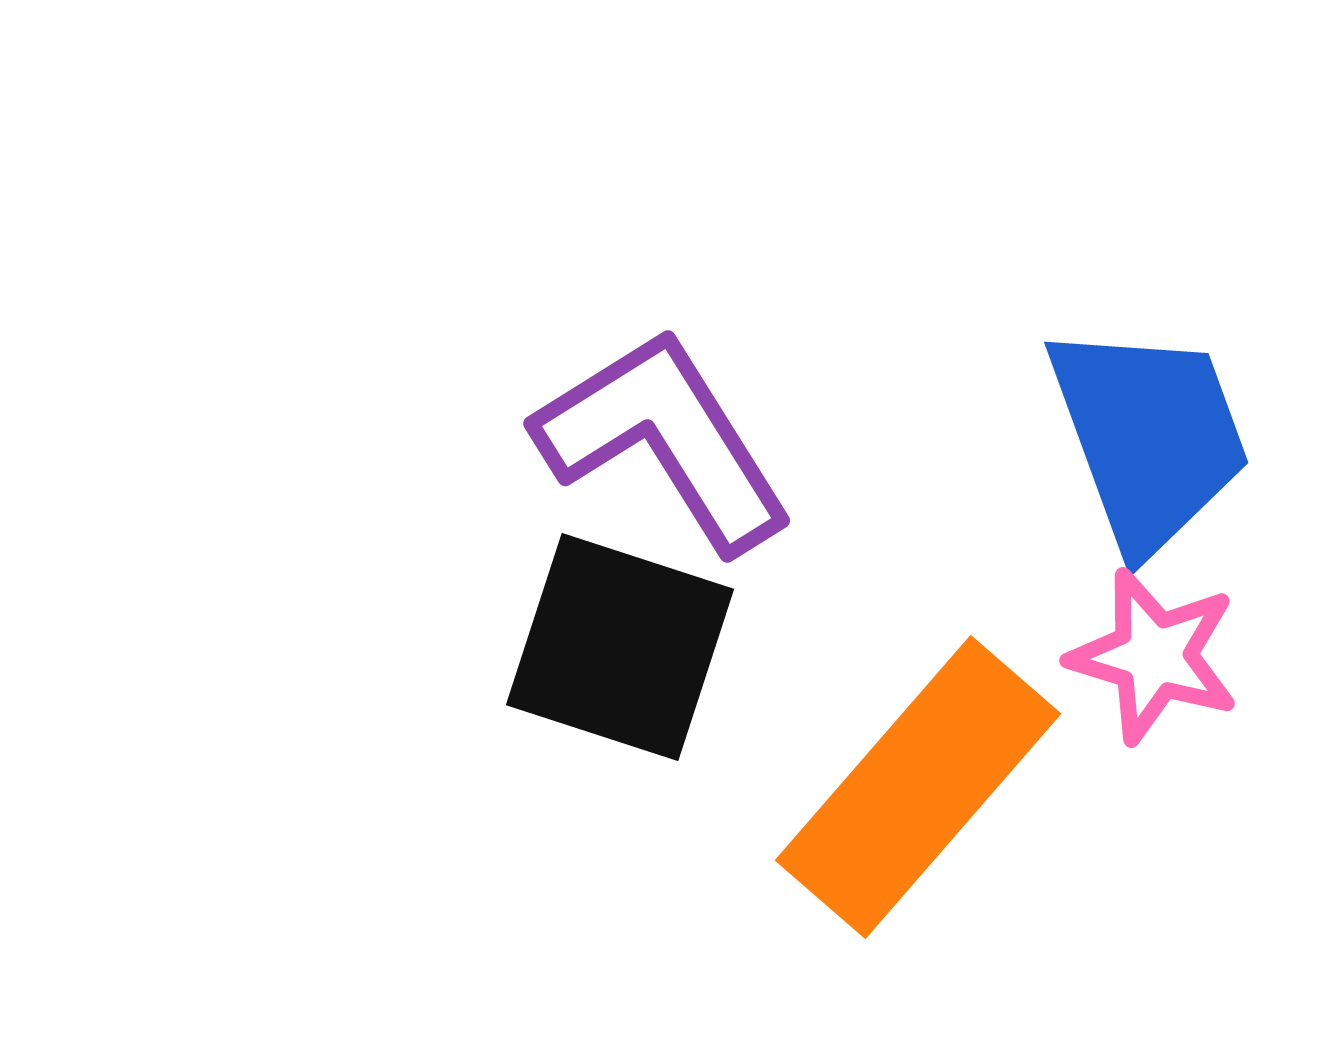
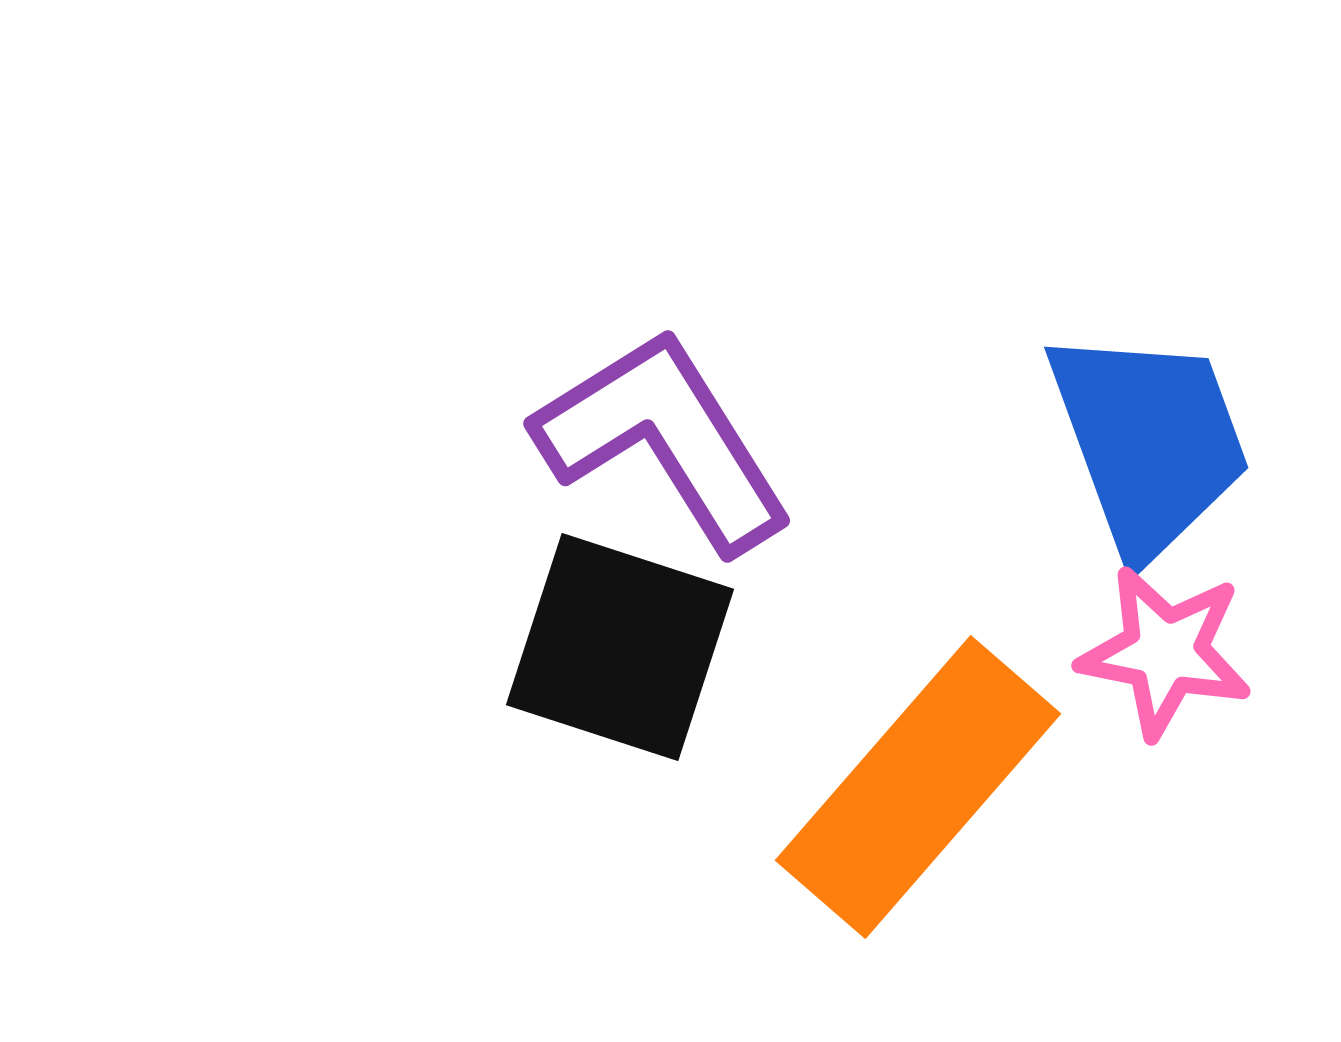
blue trapezoid: moved 5 px down
pink star: moved 11 px right, 4 px up; rotated 6 degrees counterclockwise
